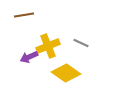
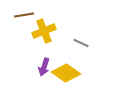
yellow cross: moved 4 px left, 15 px up
purple arrow: moved 15 px right, 10 px down; rotated 48 degrees counterclockwise
